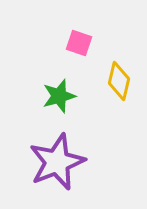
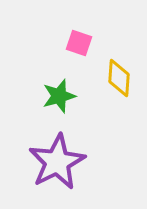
yellow diamond: moved 3 px up; rotated 9 degrees counterclockwise
purple star: rotated 6 degrees counterclockwise
